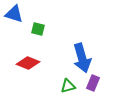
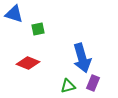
green square: rotated 24 degrees counterclockwise
